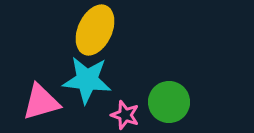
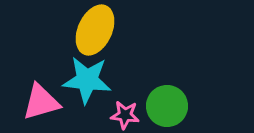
green circle: moved 2 px left, 4 px down
pink star: rotated 12 degrees counterclockwise
